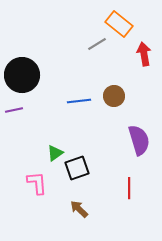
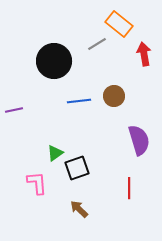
black circle: moved 32 px right, 14 px up
